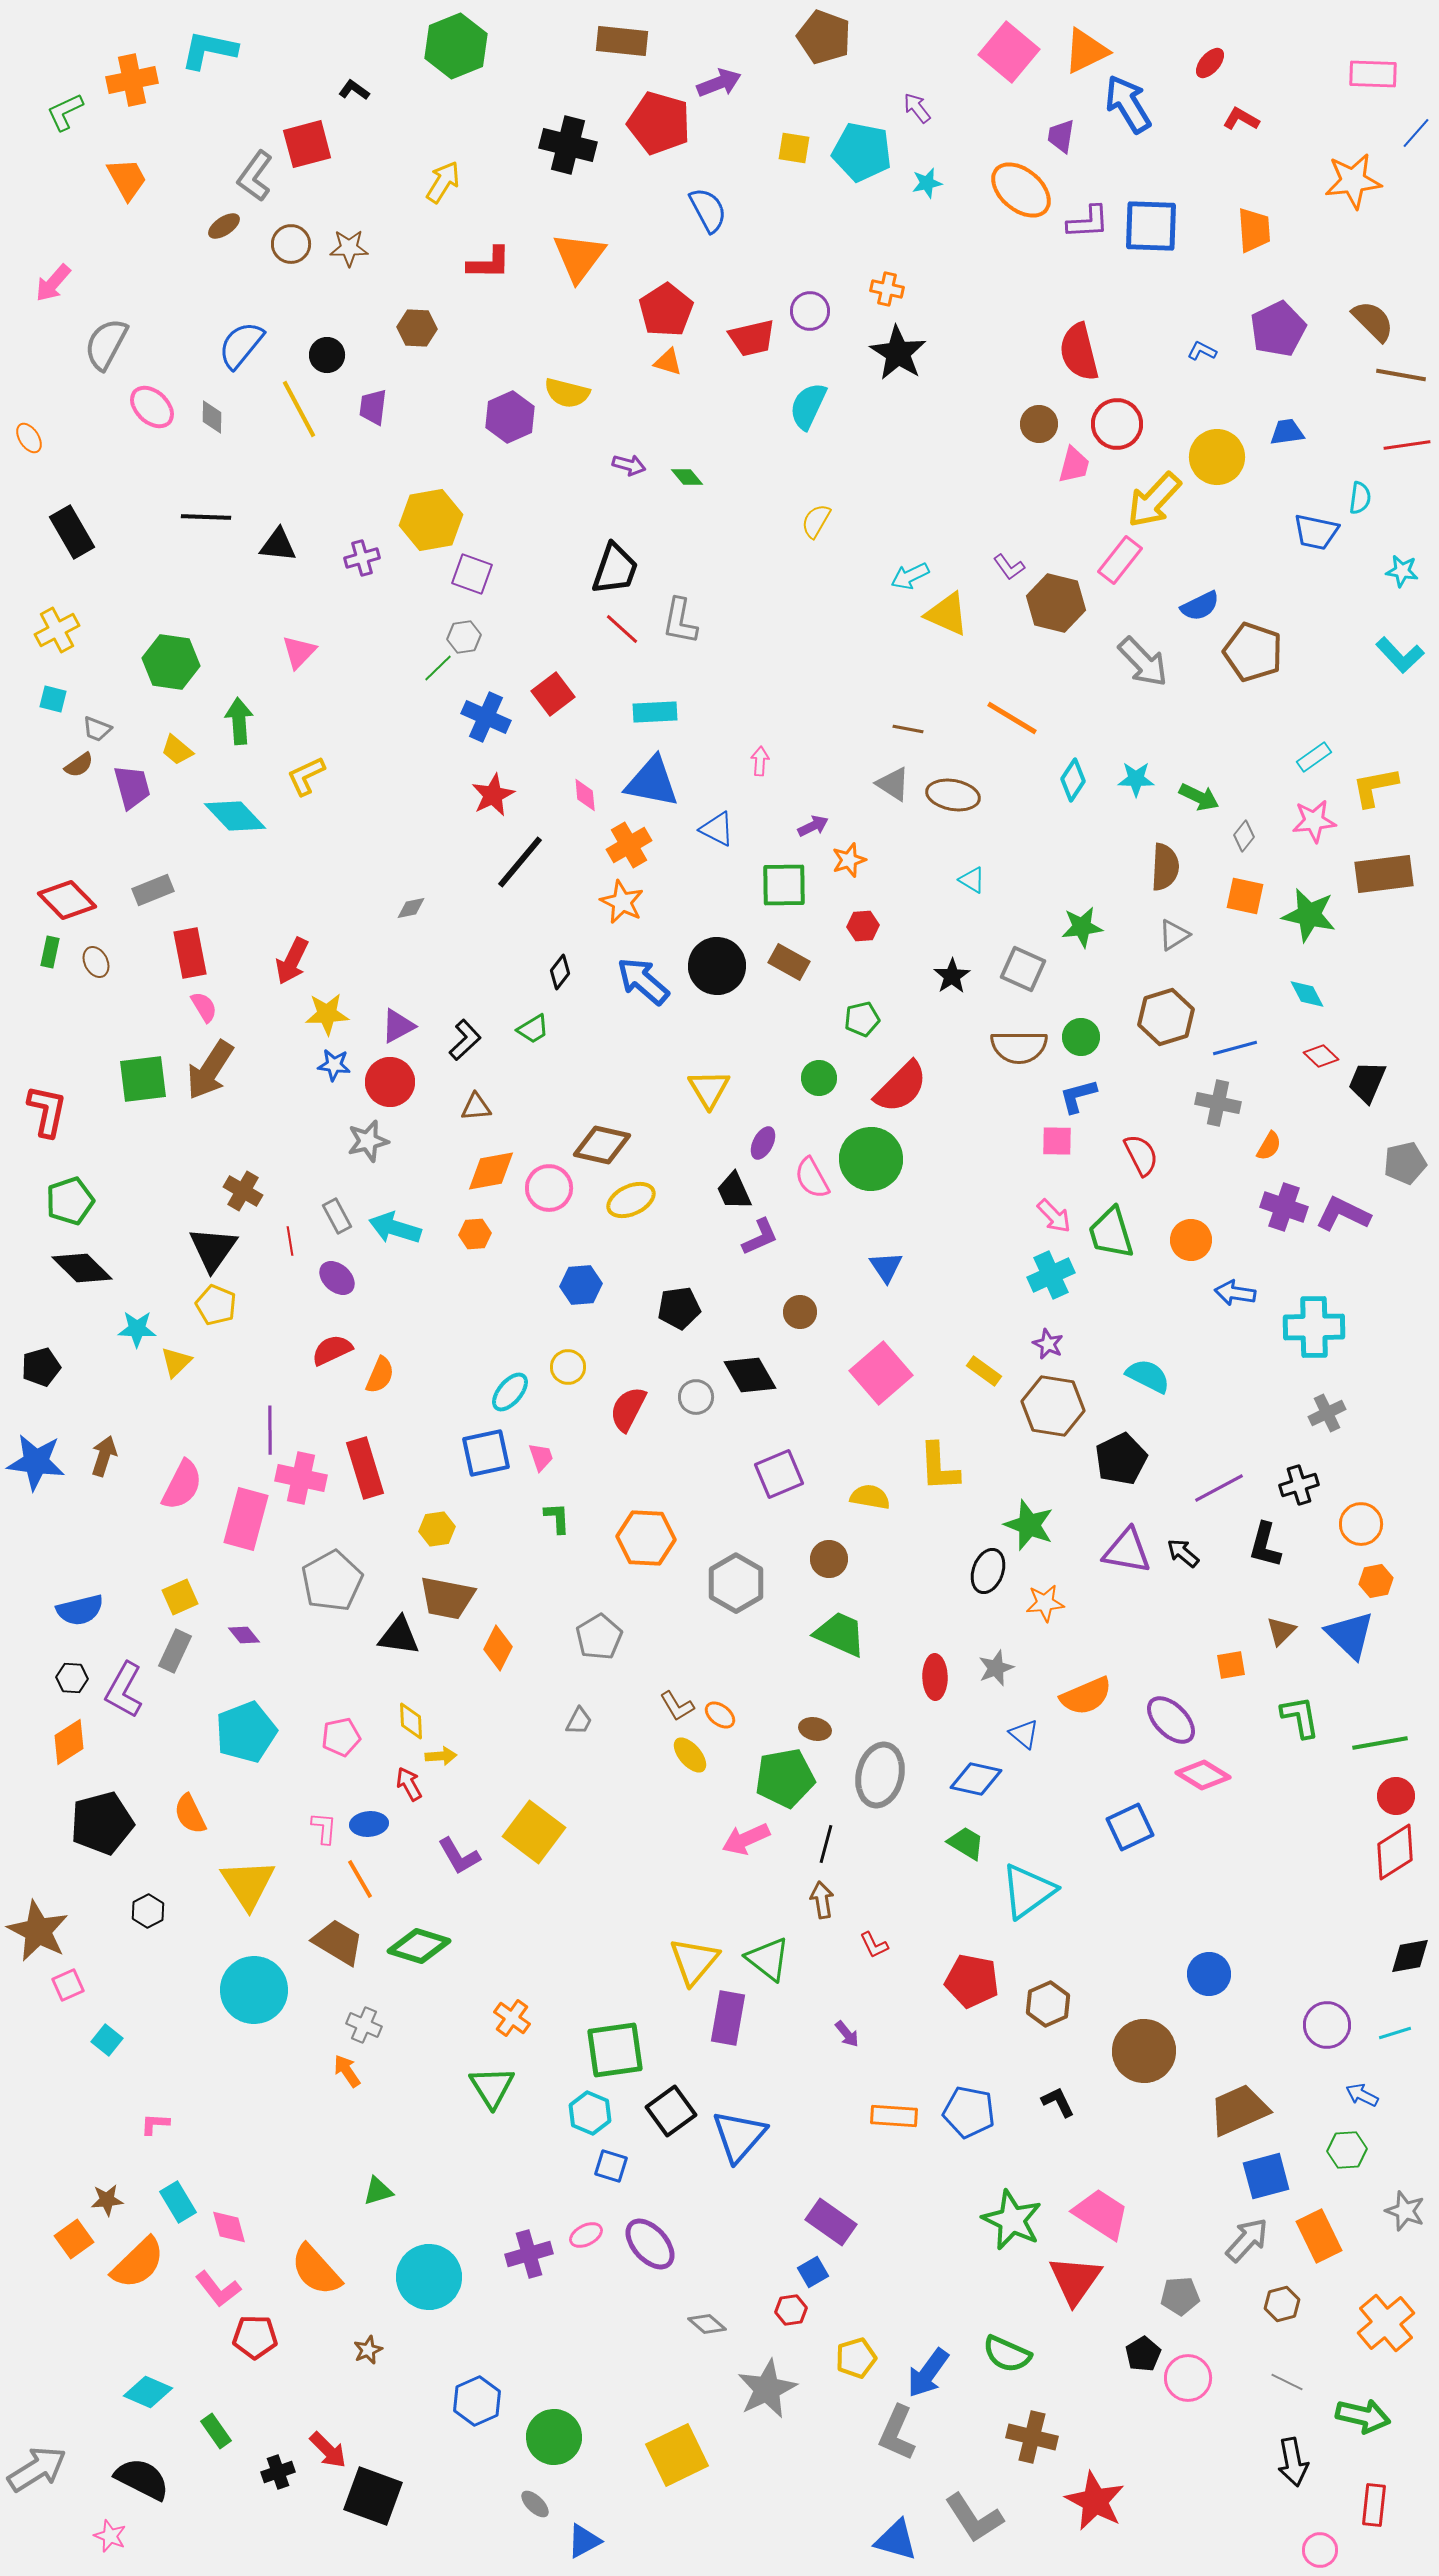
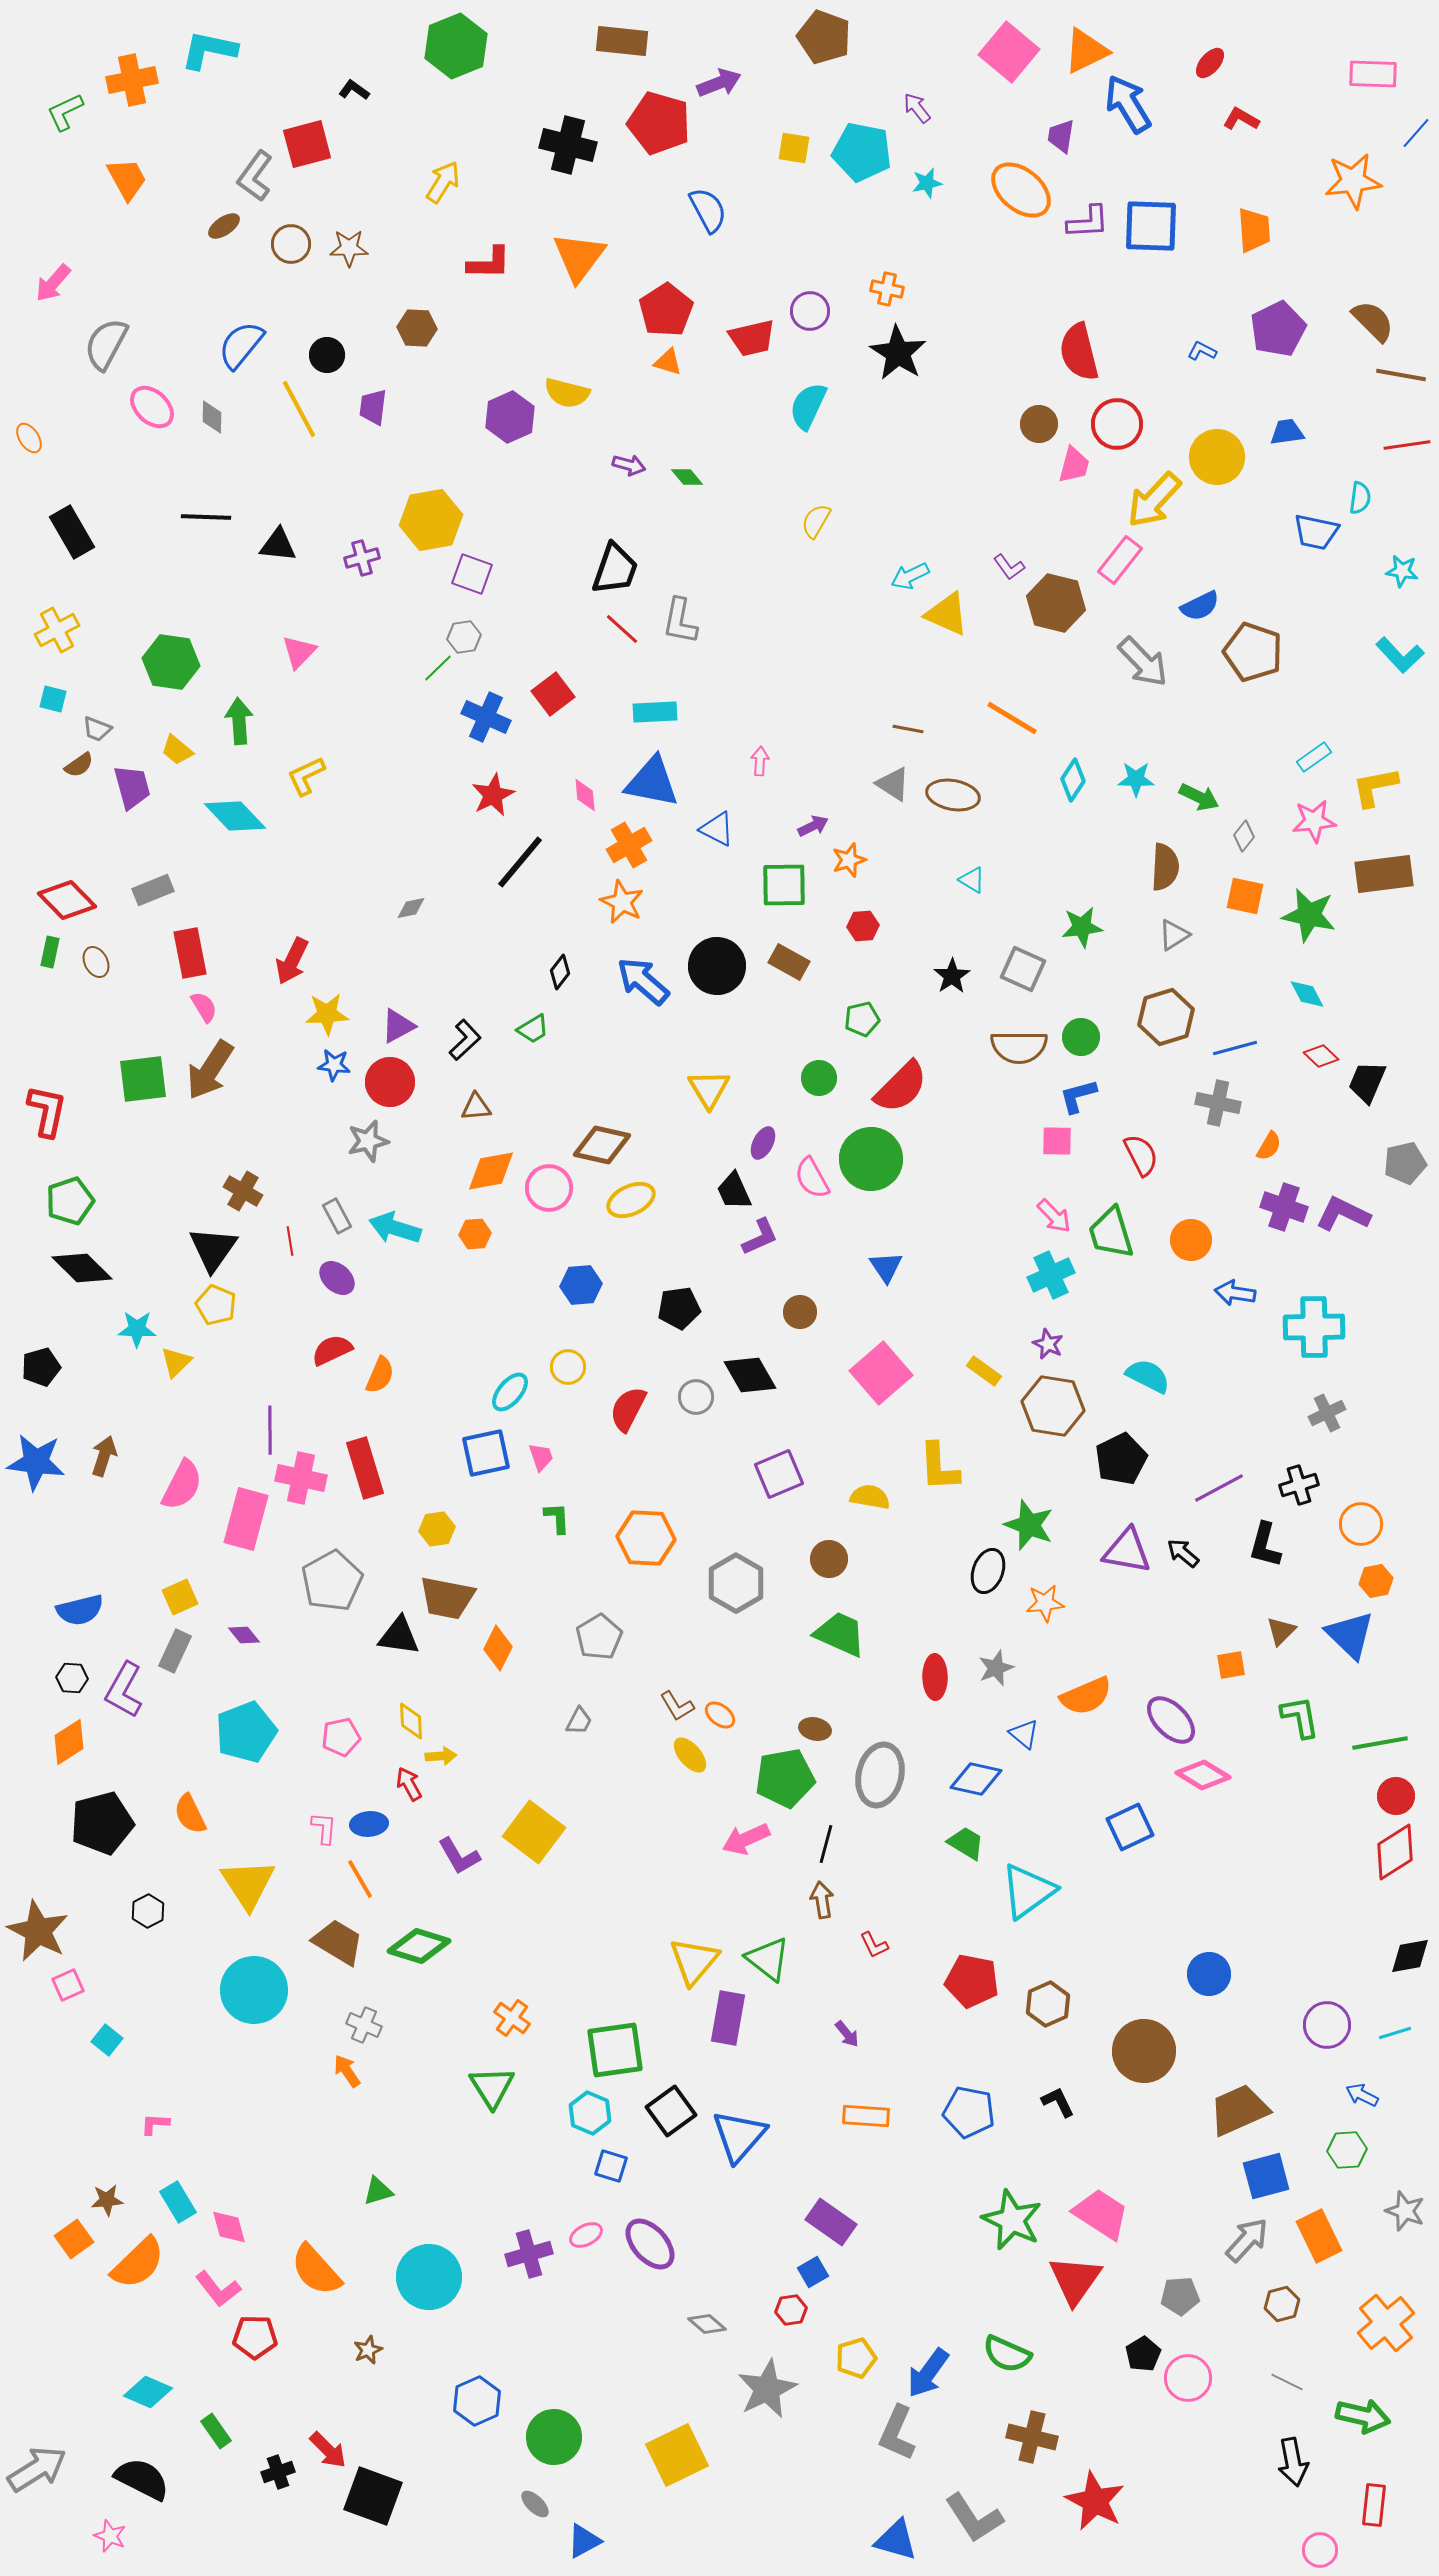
orange rectangle at (894, 2116): moved 28 px left
